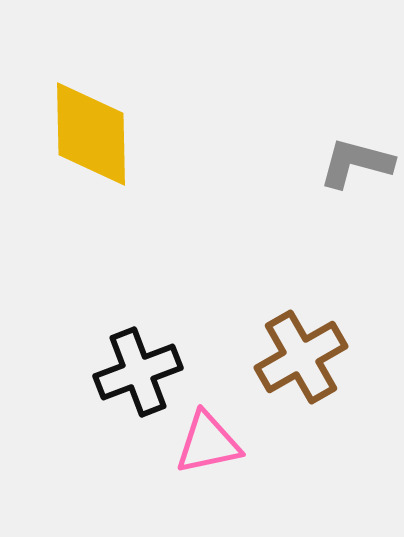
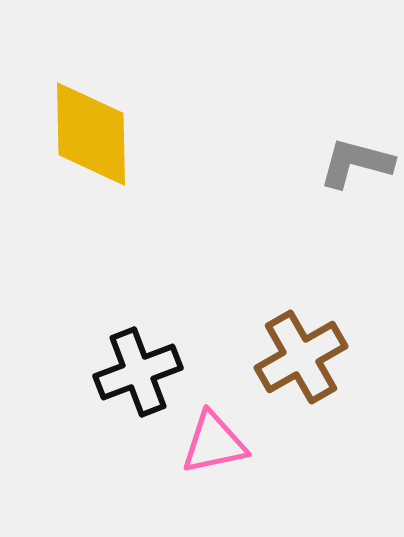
pink triangle: moved 6 px right
